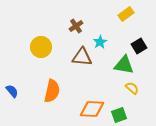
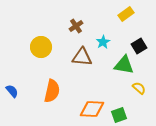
cyan star: moved 3 px right
yellow semicircle: moved 7 px right
